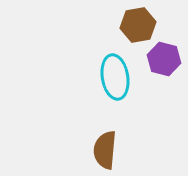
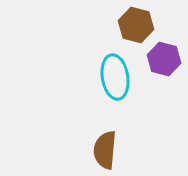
brown hexagon: moved 2 px left; rotated 24 degrees clockwise
